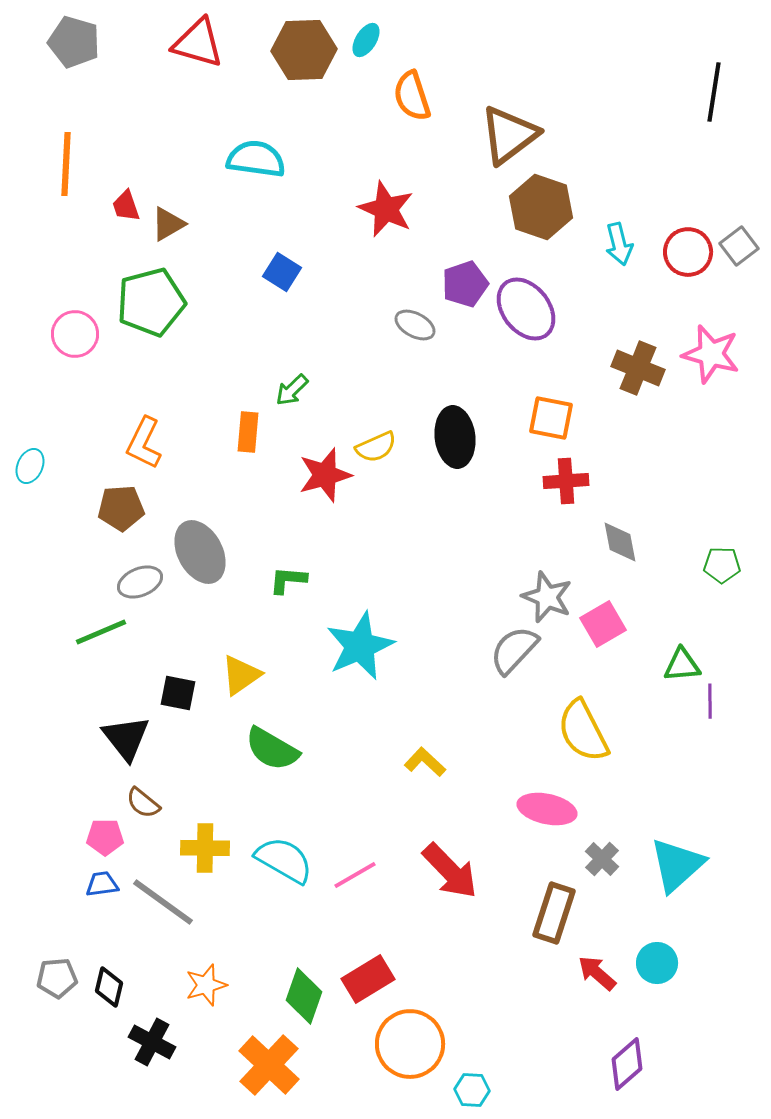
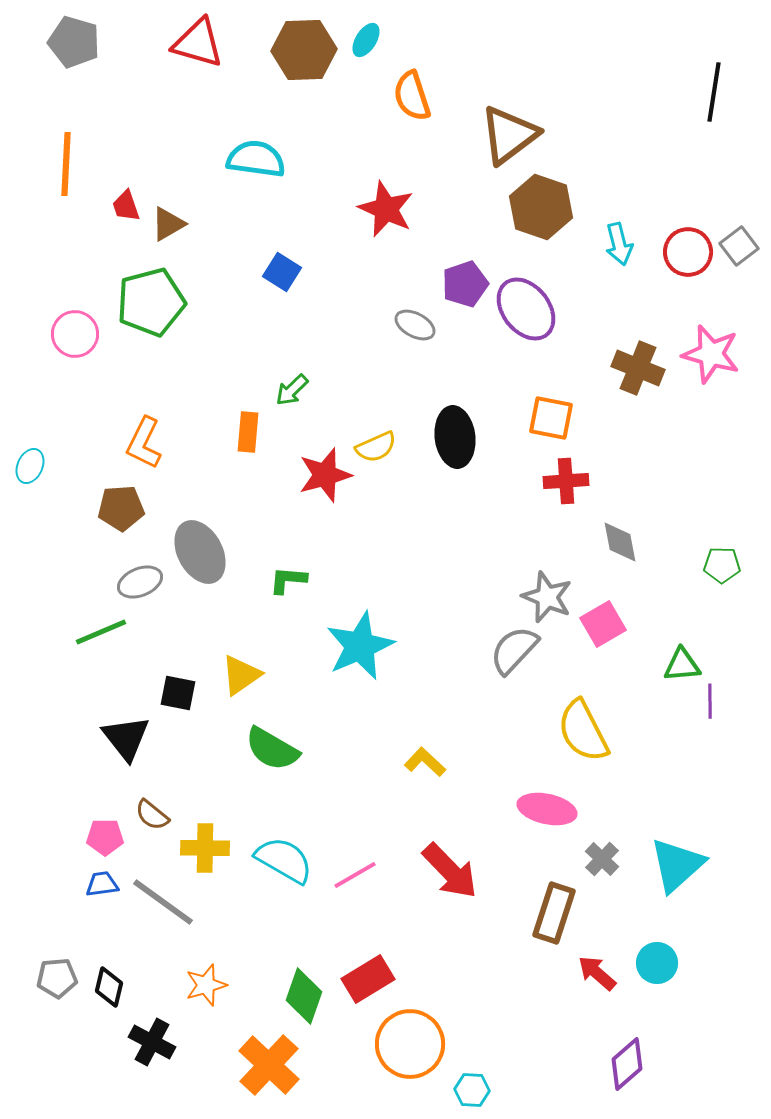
brown semicircle at (143, 803): moved 9 px right, 12 px down
